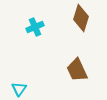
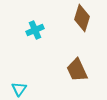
brown diamond: moved 1 px right
cyan cross: moved 3 px down
